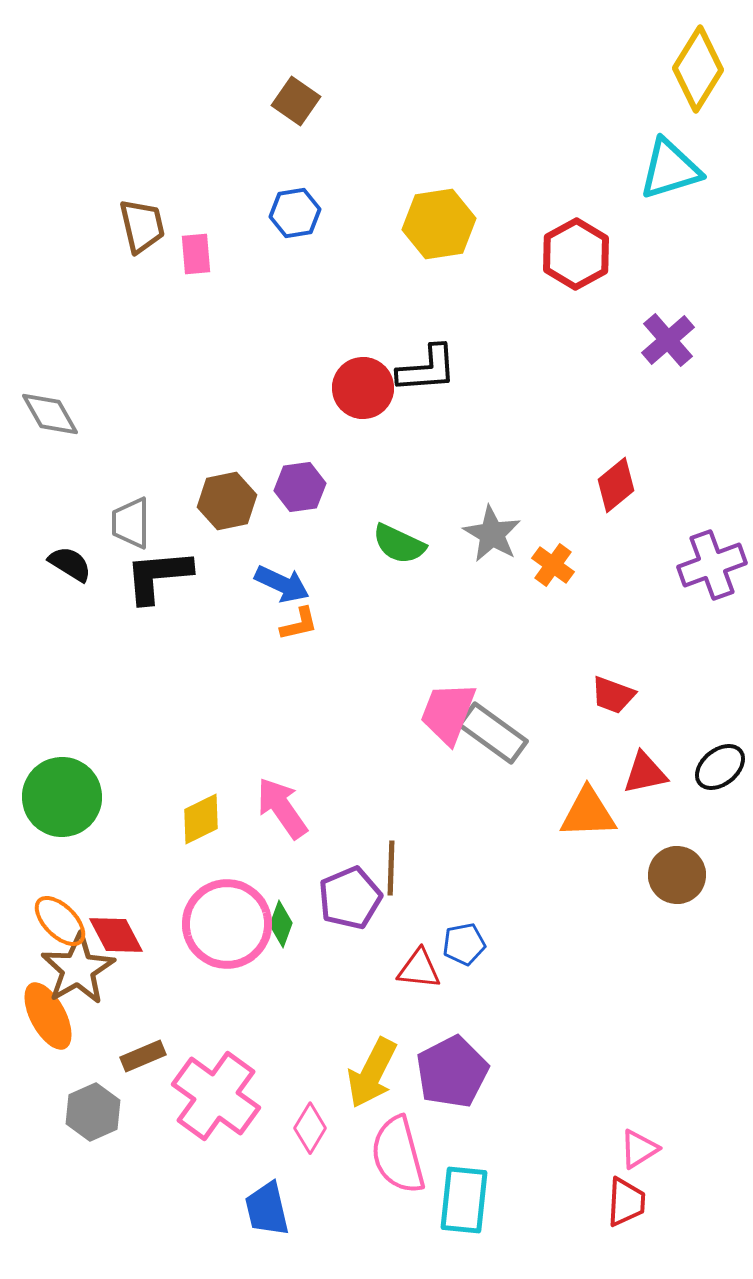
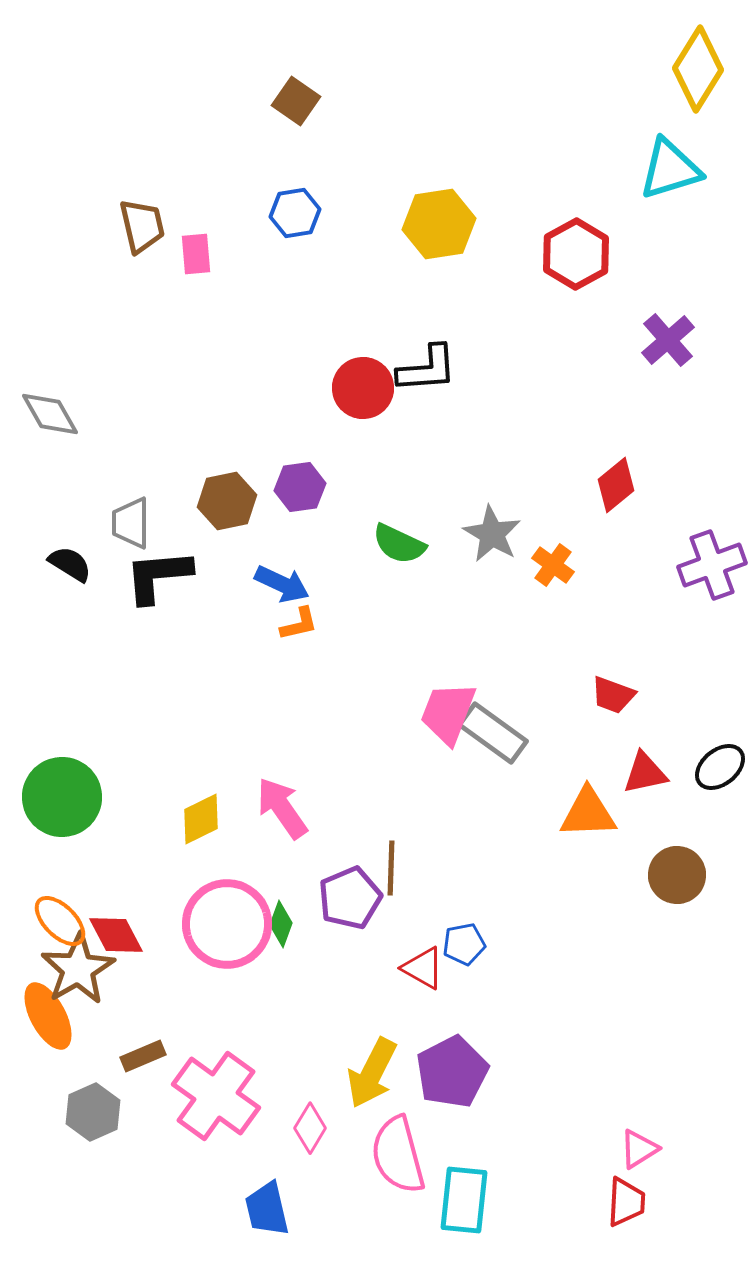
red triangle at (419, 969): moved 4 px right, 1 px up; rotated 24 degrees clockwise
